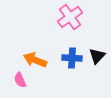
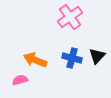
blue cross: rotated 12 degrees clockwise
pink semicircle: rotated 98 degrees clockwise
